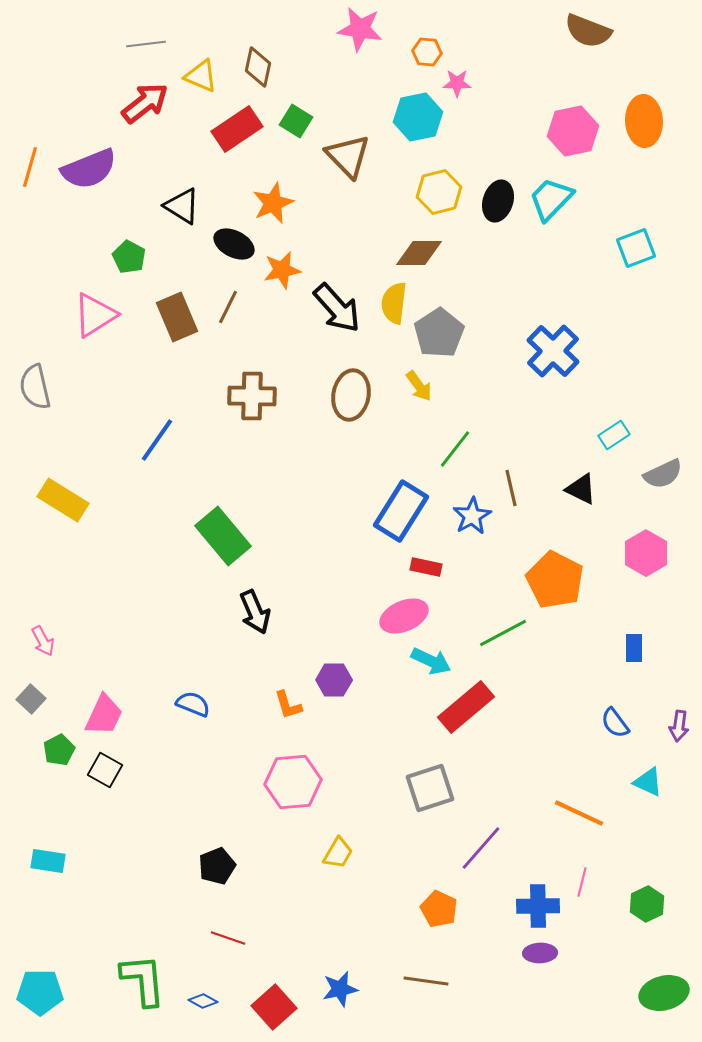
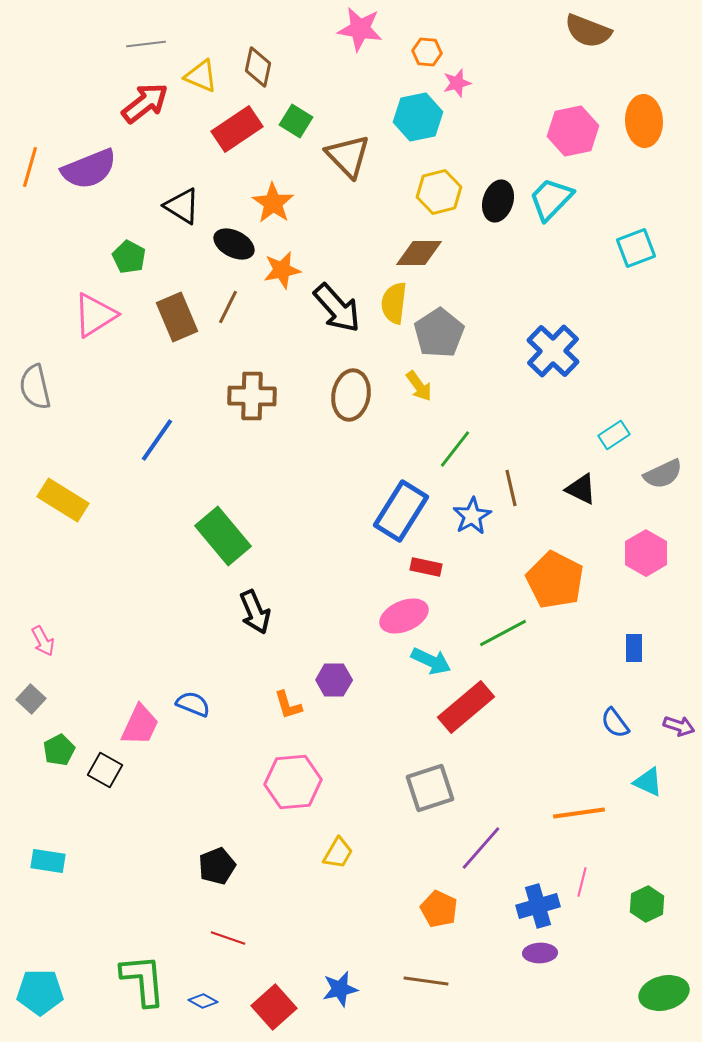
pink star at (457, 83): rotated 16 degrees counterclockwise
orange star at (273, 203): rotated 15 degrees counterclockwise
pink trapezoid at (104, 715): moved 36 px right, 10 px down
purple arrow at (679, 726): rotated 80 degrees counterclockwise
orange line at (579, 813): rotated 33 degrees counterclockwise
blue cross at (538, 906): rotated 15 degrees counterclockwise
